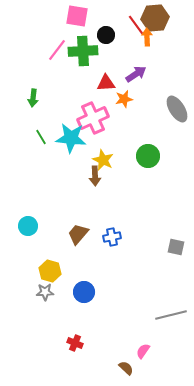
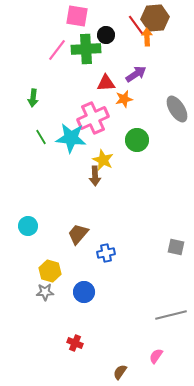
green cross: moved 3 px right, 2 px up
green circle: moved 11 px left, 16 px up
blue cross: moved 6 px left, 16 px down
pink semicircle: moved 13 px right, 5 px down
brown semicircle: moved 6 px left, 4 px down; rotated 98 degrees counterclockwise
